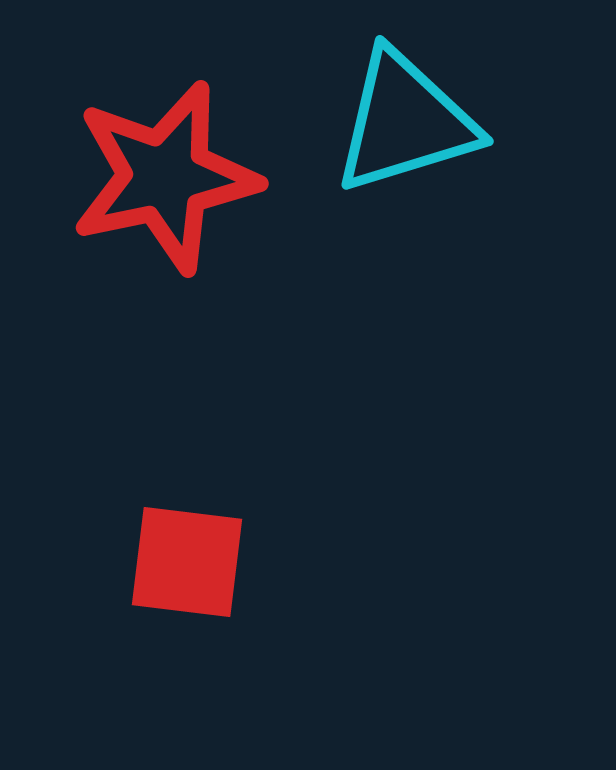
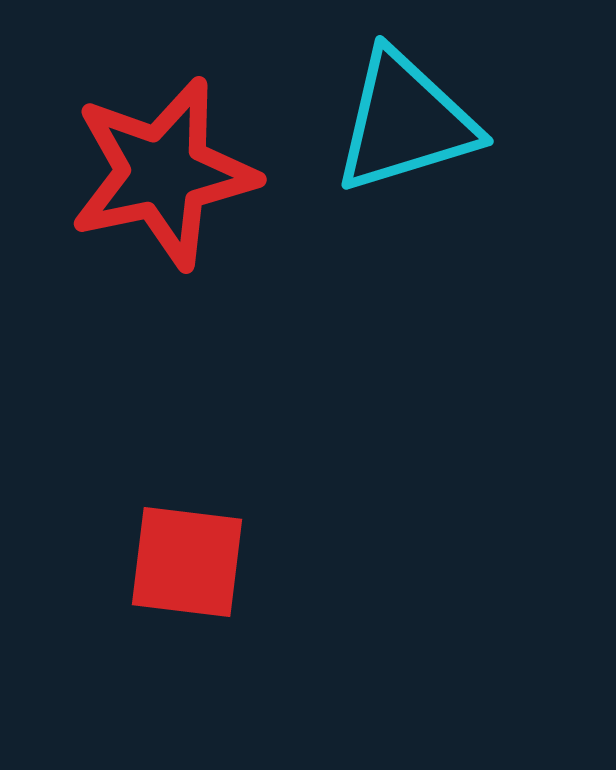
red star: moved 2 px left, 4 px up
